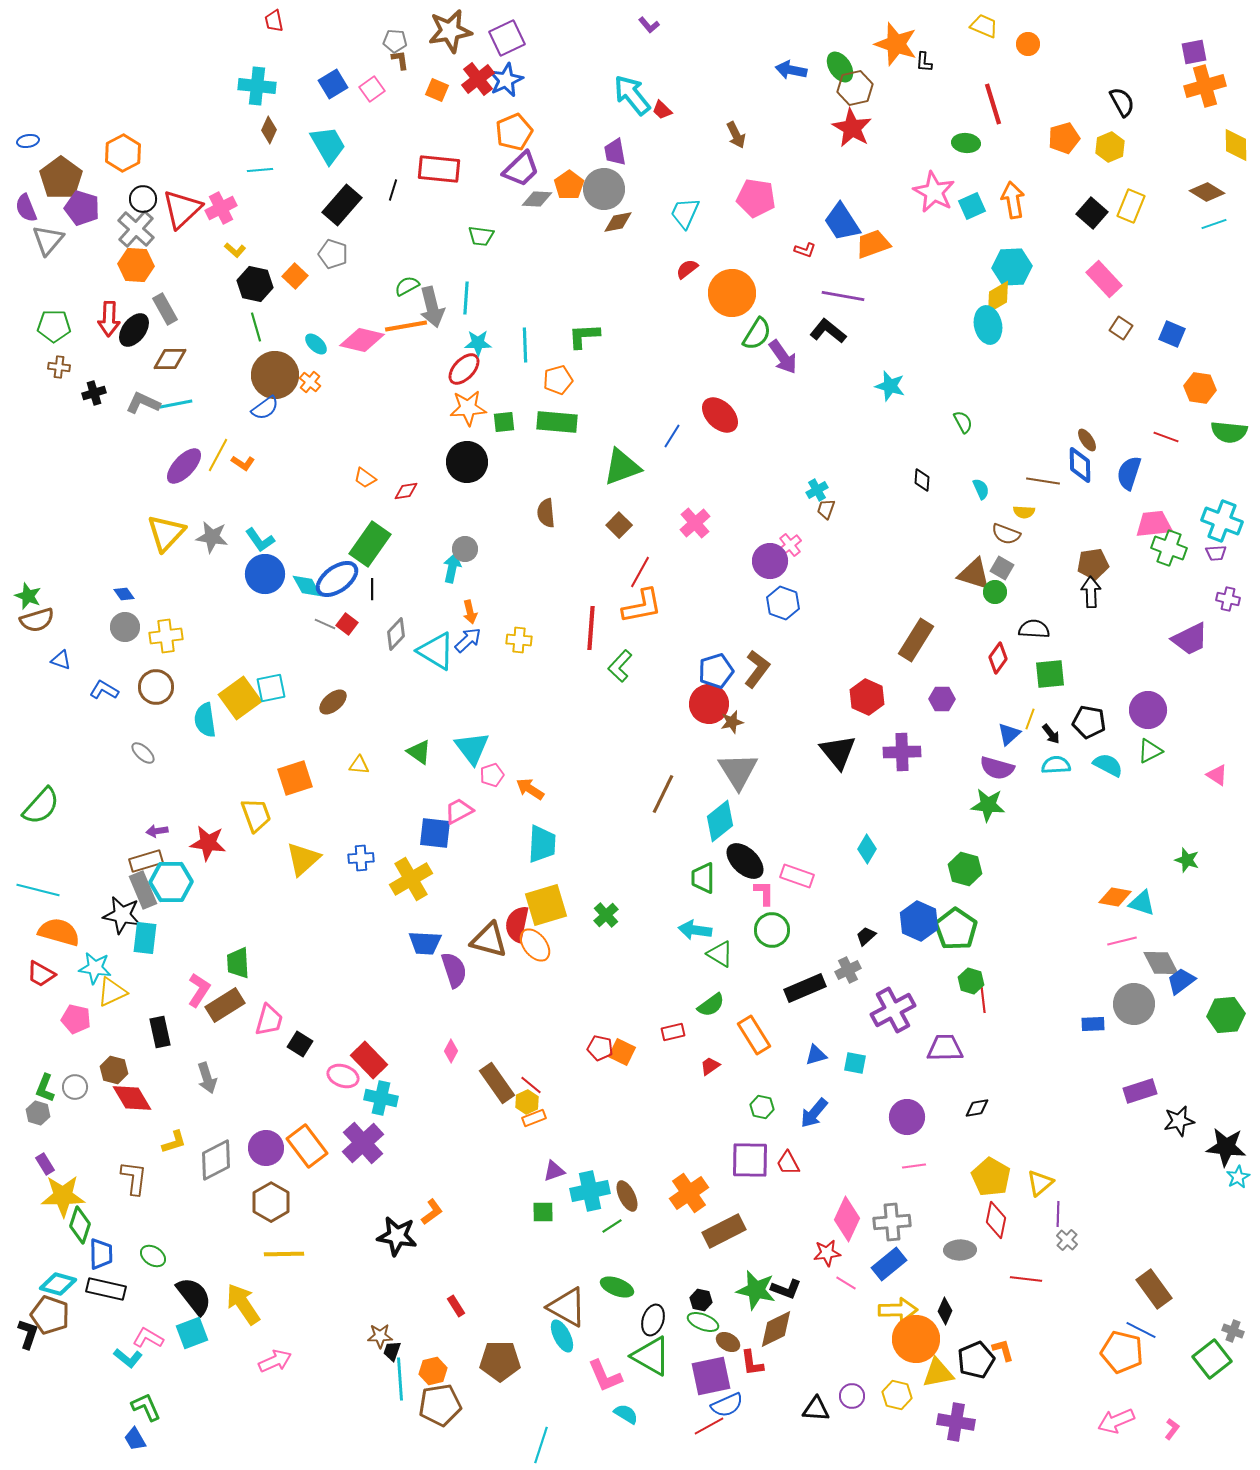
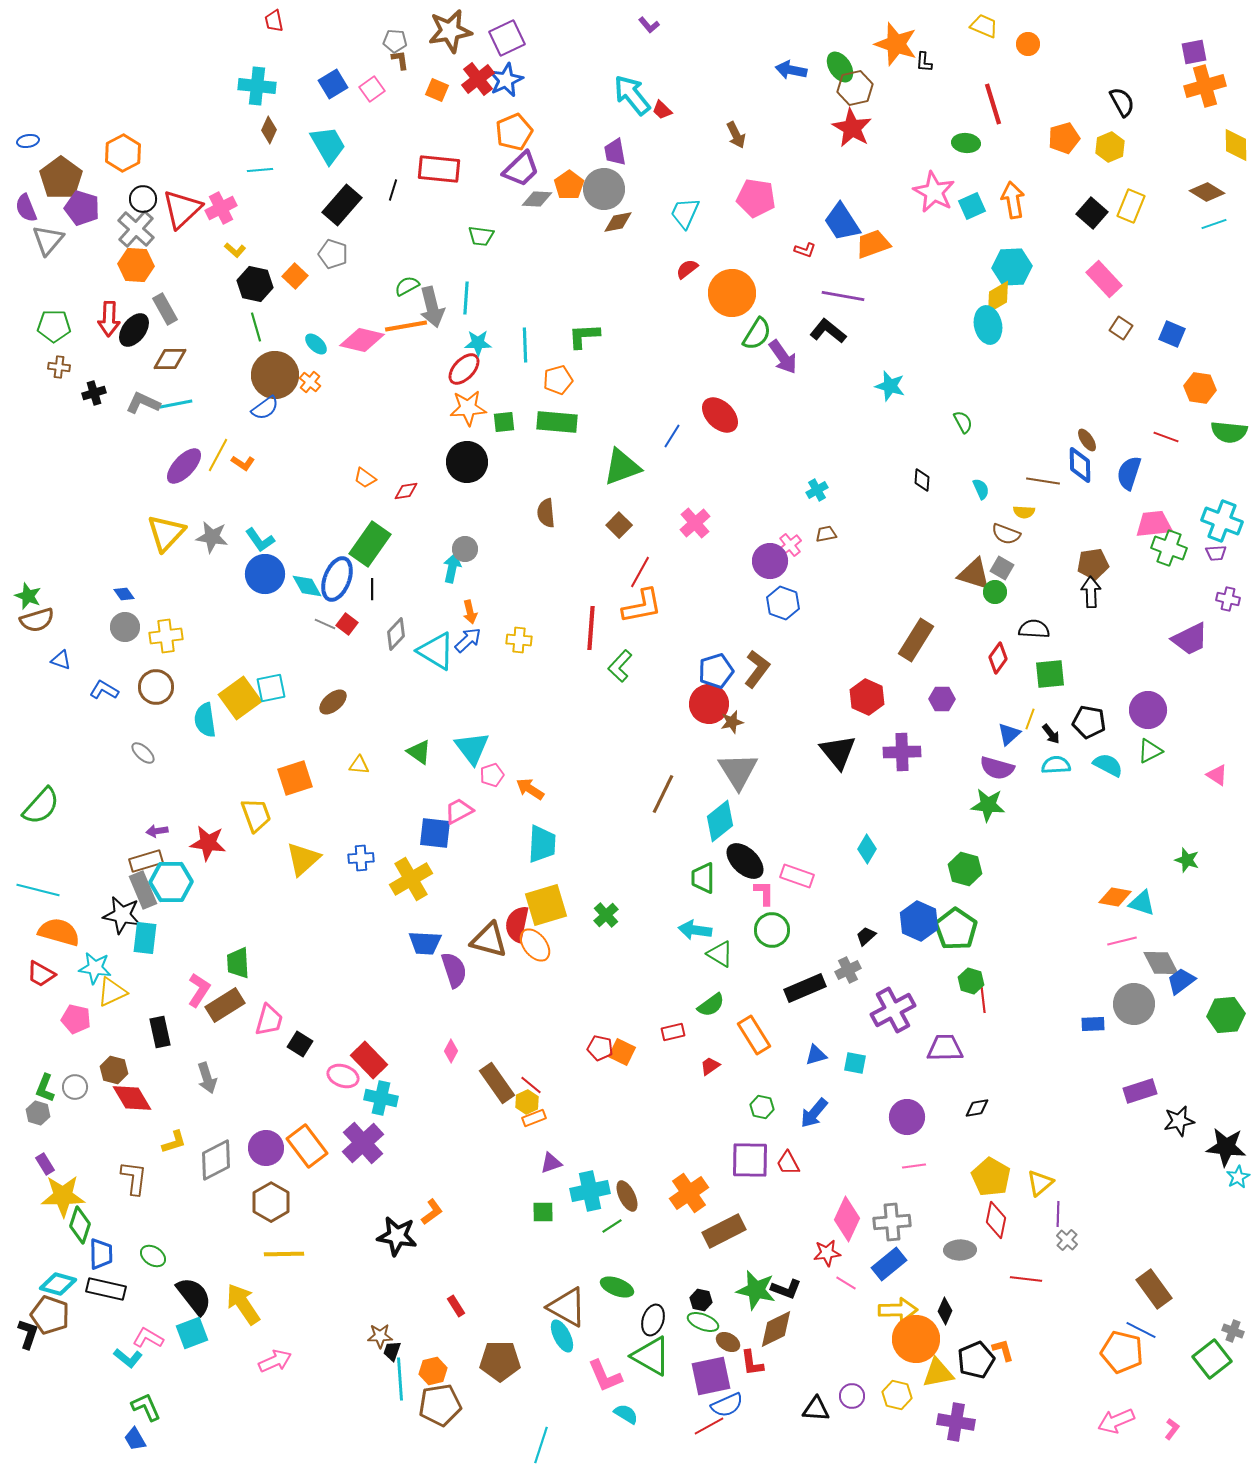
brown trapezoid at (826, 509): moved 25 px down; rotated 60 degrees clockwise
blue ellipse at (337, 579): rotated 33 degrees counterclockwise
purple triangle at (554, 1171): moved 3 px left, 8 px up
